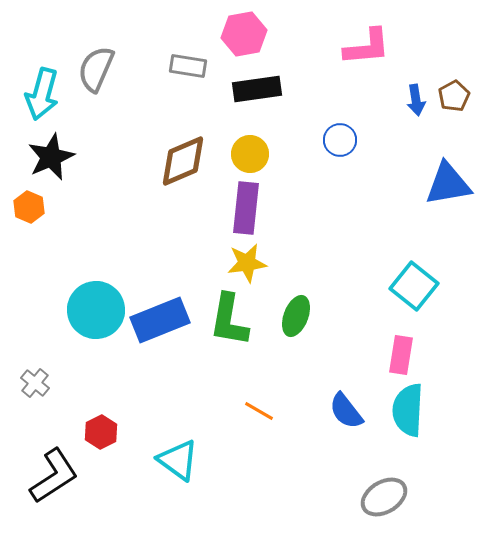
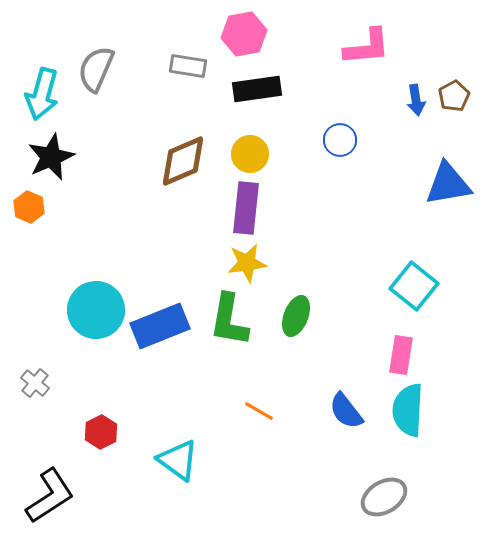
blue rectangle: moved 6 px down
black L-shape: moved 4 px left, 20 px down
